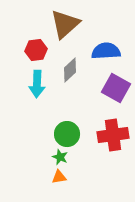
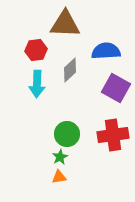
brown triangle: rotated 44 degrees clockwise
green star: rotated 21 degrees clockwise
